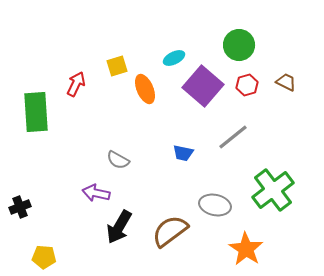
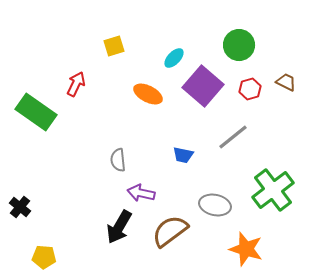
cyan ellipse: rotated 20 degrees counterclockwise
yellow square: moved 3 px left, 20 px up
red hexagon: moved 3 px right, 4 px down
orange ellipse: moved 3 px right, 5 px down; rotated 40 degrees counterclockwise
green rectangle: rotated 51 degrees counterclockwise
blue trapezoid: moved 2 px down
gray semicircle: rotated 55 degrees clockwise
purple arrow: moved 45 px right
black cross: rotated 30 degrees counterclockwise
orange star: rotated 16 degrees counterclockwise
